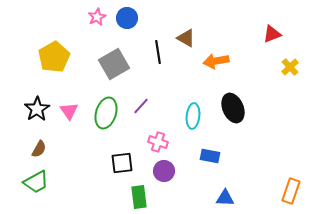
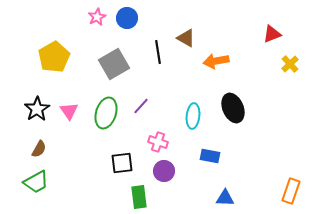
yellow cross: moved 3 px up
